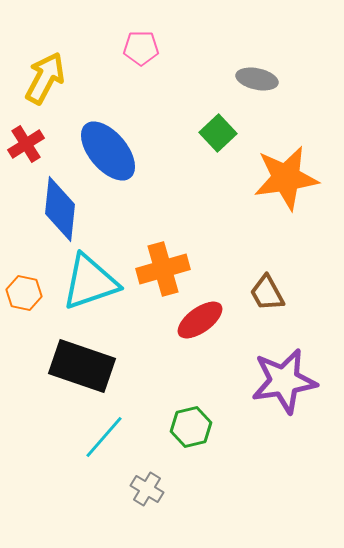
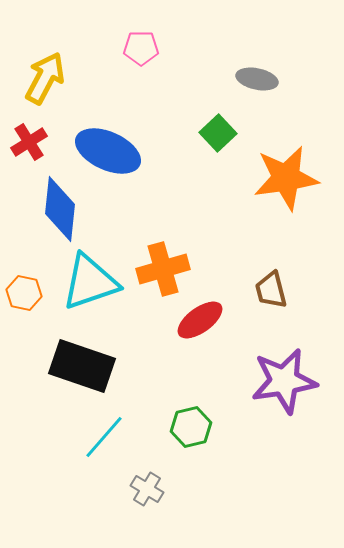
red cross: moved 3 px right, 2 px up
blue ellipse: rotated 26 degrees counterclockwise
brown trapezoid: moved 4 px right, 3 px up; rotated 15 degrees clockwise
